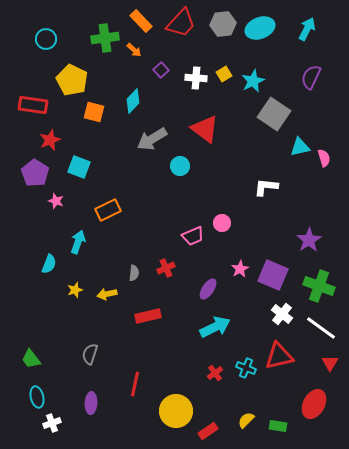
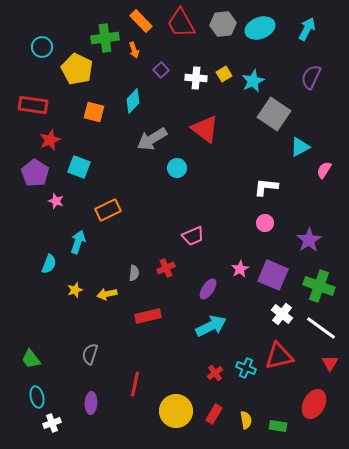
red trapezoid at (181, 23): rotated 108 degrees clockwise
cyan circle at (46, 39): moved 4 px left, 8 px down
orange arrow at (134, 50): rotated 28 degrees clockwise
yellow pentagon at (72, 80): moved 5 px right, 11 px up
cyan triangle at (300, 147): rotated 15 degrees counterclockwise
pink semicircle at (324, 158): moved 12 px down; rotated 132 degrees counterclockwise
cyan circle at (180, 166): moved 3 px left, 2 px down
pink circle at (222, 223): moved 43 px right
cyan arrow at (215, 327): moved 4 px left, 1 px up
yellow semicircle at (246, 420): rotated 126 degrees clockwise
red rectangle at (208, 431): moved 6 px right, 17 px up; rotated 24 degrees counterclockwise
